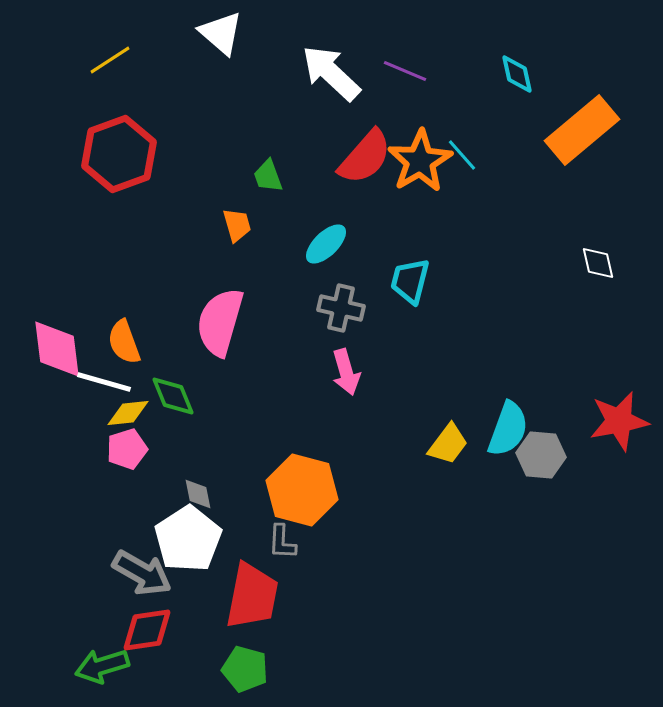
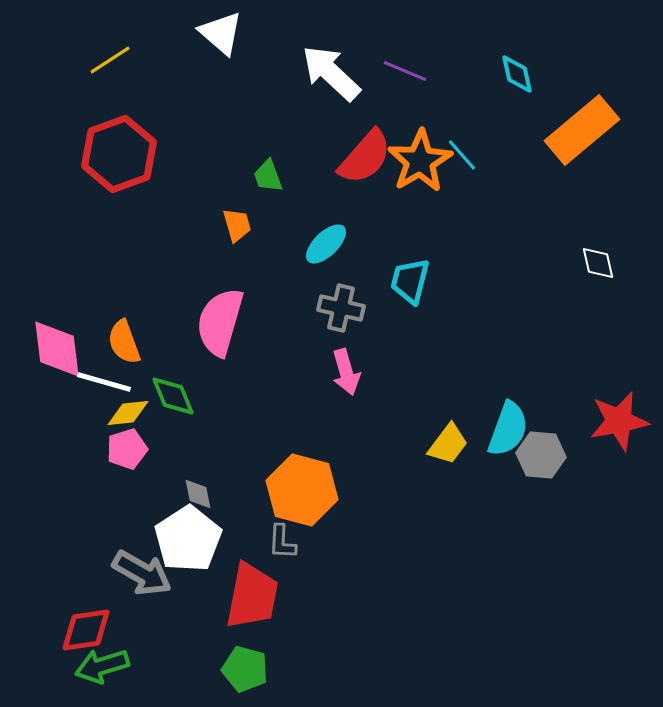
red diamond: moved 61 px left
